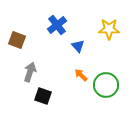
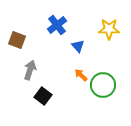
gray arrow: moved 2 px up
green circle: moved 3 px left
black square: rotated 18 degrees clockwise
